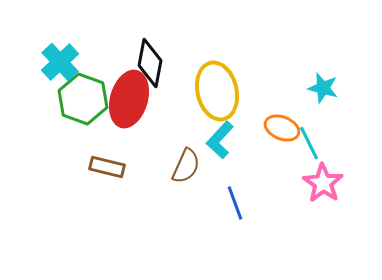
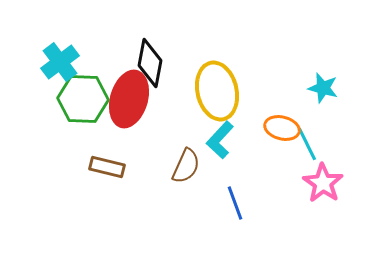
cyan cross: rotated 6 degrees clockwise
green hexagon: rotated 18 degrees counterclockwise
orange ellipse: rotated 8 degrees counterclockwise
cyan line: moved 2 px left, 1 px down
